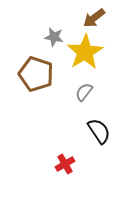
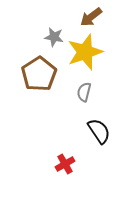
brown arrow: moved 3 px left, 1 px up
yellow star: rotated 12 degrees clockwise
brown pentagon: moved 3 px right; rotated 20 degrees clockwise
gray semicircle: rotated 24 degrees counterclockwise
